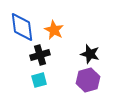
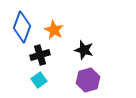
blue diamond: rotated 28 degrees clockwise
black star: moved 6 px left, 4 px up
cyan square: rotated 21 degrees counterclockwise
